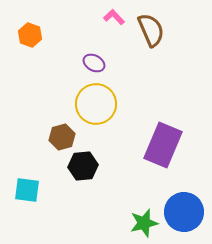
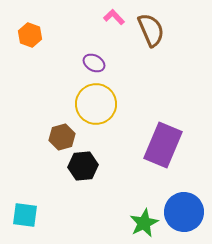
cyan square: moved 2 px left, 25 px down
green star: rotated 12 degrees counterclockwise
